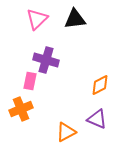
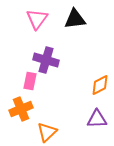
pink triangle: rotated 10 degrees counterclockwise
purple triangle: rotated 25 degrees counterclockwise
orange triangle: moved 19 px left; rotated 15 degrees counterclockwise
